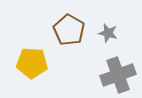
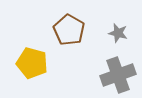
gray star: moved 10 px right
yellow pentagon: rotated 12 degrees clockwise
